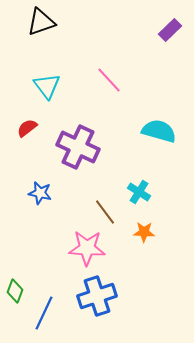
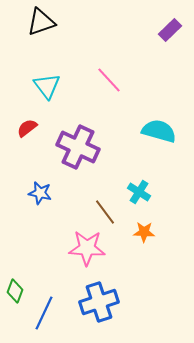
blue cross: moved 2 px right, 6 px down
